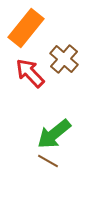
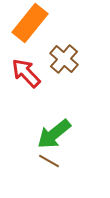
orange rectangle: moved 4 px right, 5 px up
red arrow: moved 4 px left
brown line: moved 1 px right
